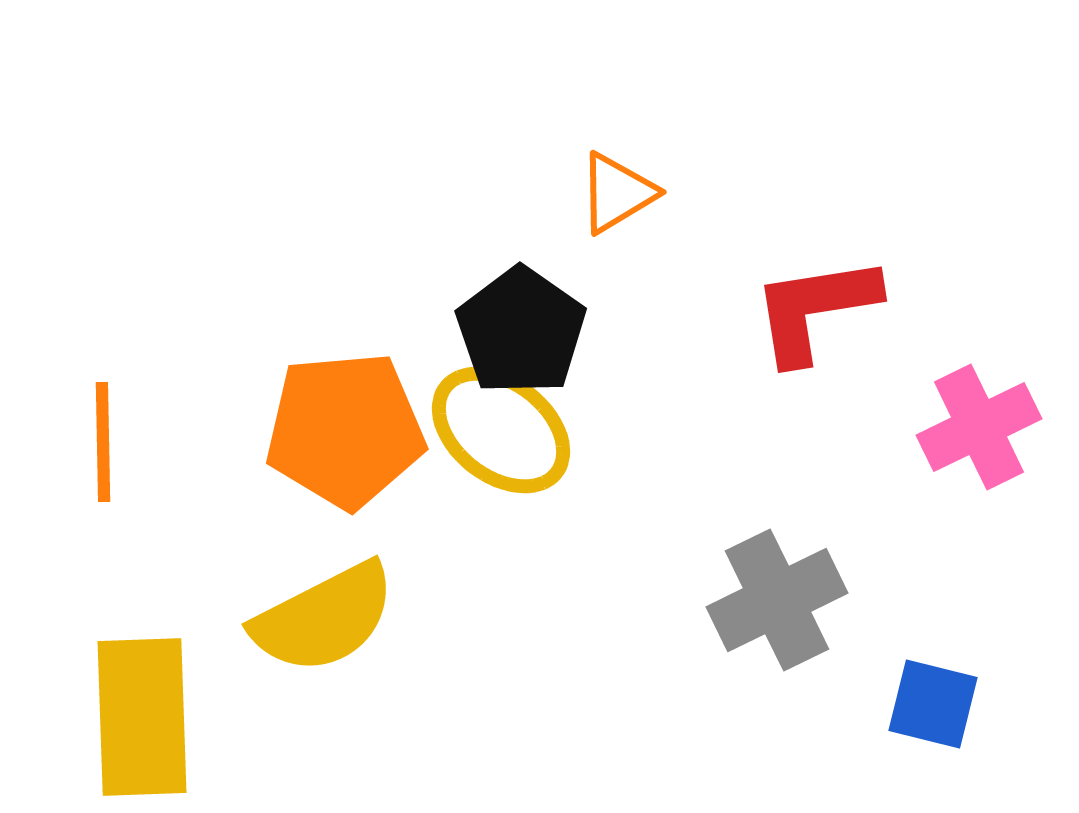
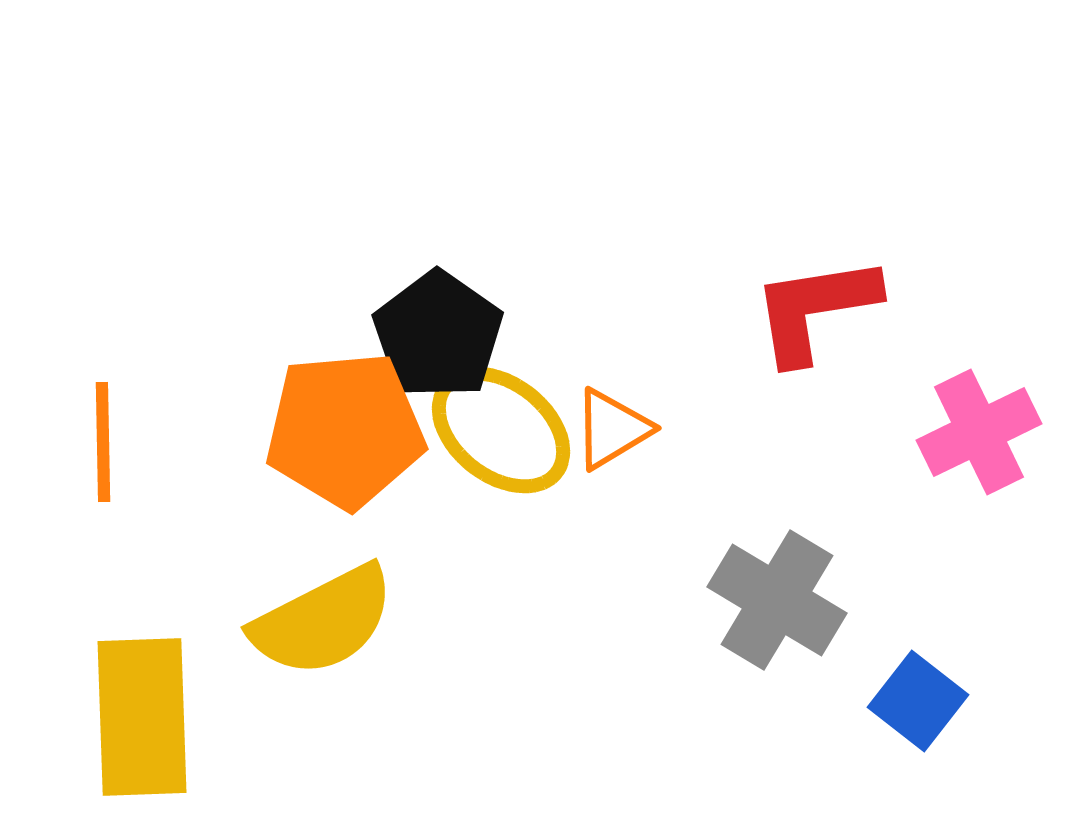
orange triangle: moved 5 px left, 236 px down
black pentagon: moved 83 px left, 4 px down
pink cross: moved 5 px down
gray cross: rotated 33 degrees counterclockwise
yellow semicircle: moved 1 px left, 3 px down
blue square: moved 15 px left, 3 px up; rotated 24 degrees clockwise
